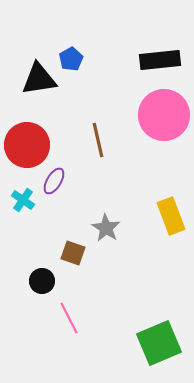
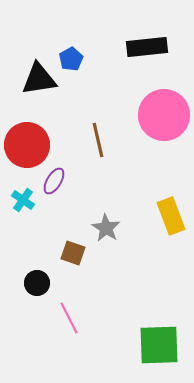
black rectangle: moved 13 px left, 13 px up
black circle: moved 5 px left, 2 px down
green square: moved 2 px down; rotated 21 degrees clockwise
